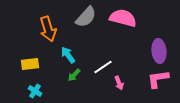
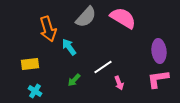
pink semicircle: rotated 16 degrees clockwise
cyan arrow: moved 1 px right, 8 px up
green arrow: moved 5 px down
